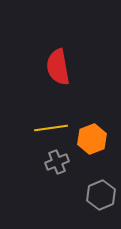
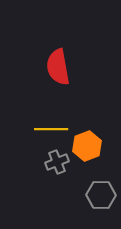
yellow line: moved 1 px down; rotated 8 degrees clockwise
orange hexagon: moved 5 px left, 7 px down
gray hexagon: rotated 24 degrees clockwise
